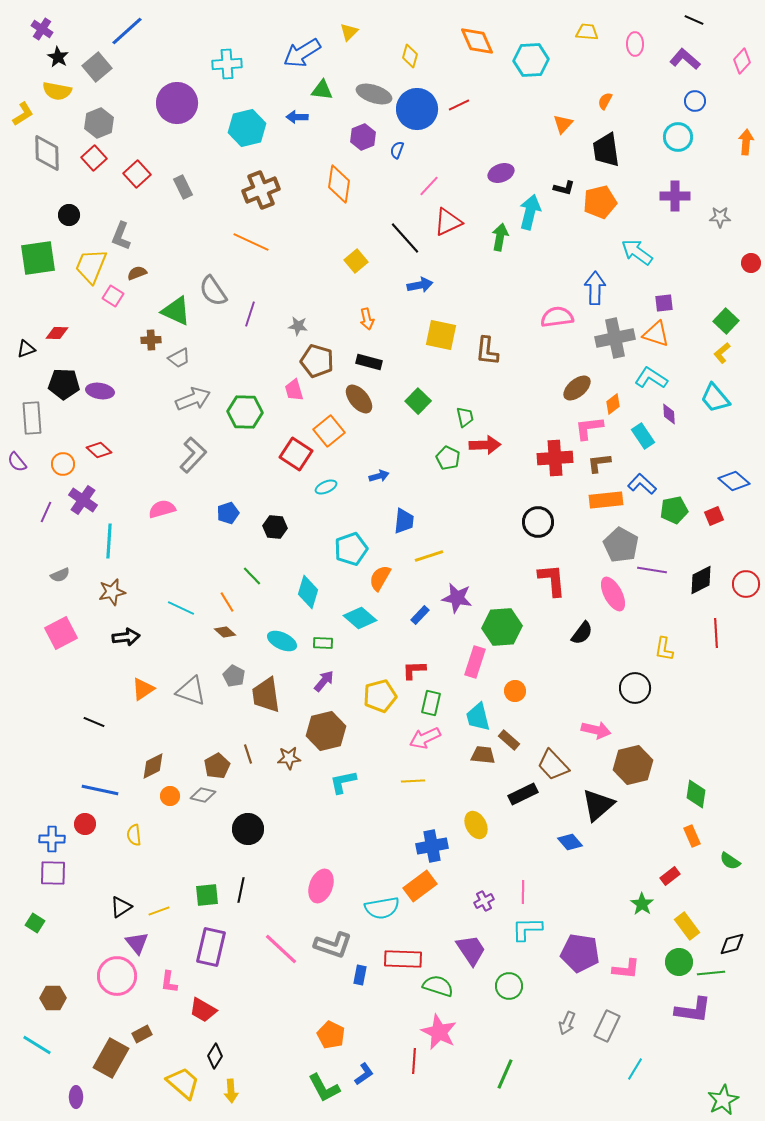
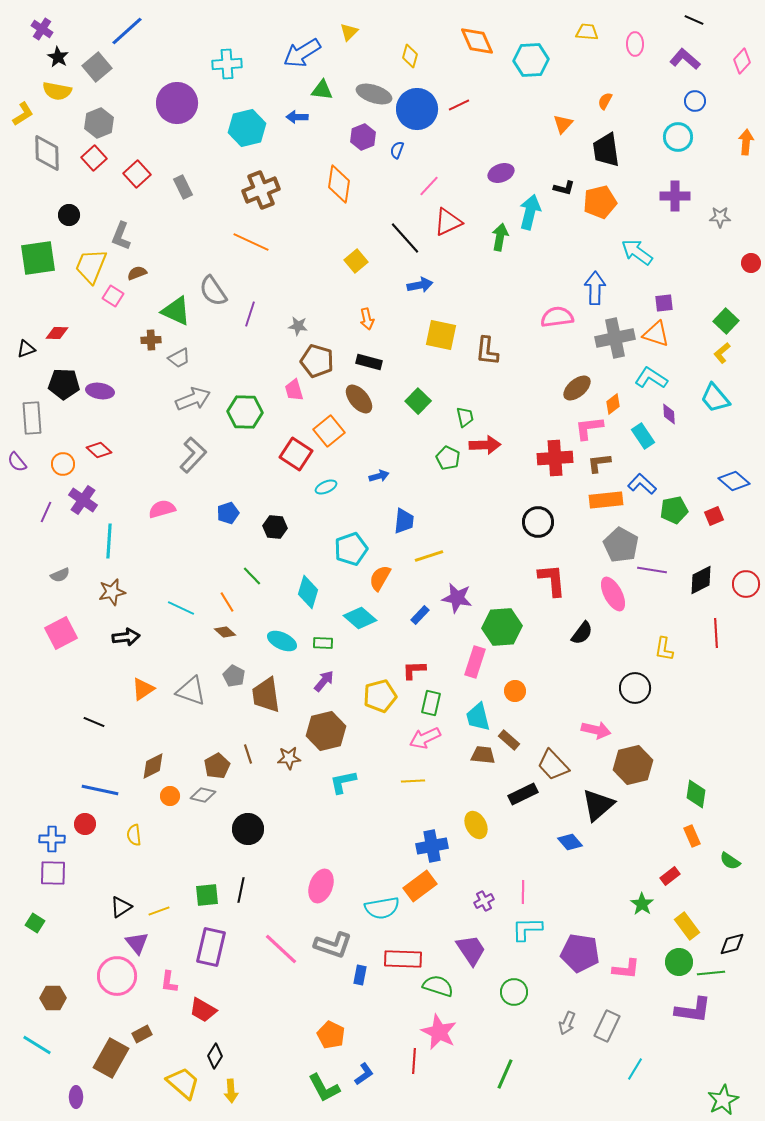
green circle at (509, 986): moved 5 px right, 6 px down
